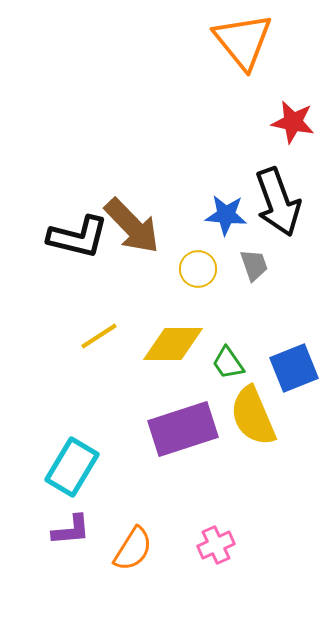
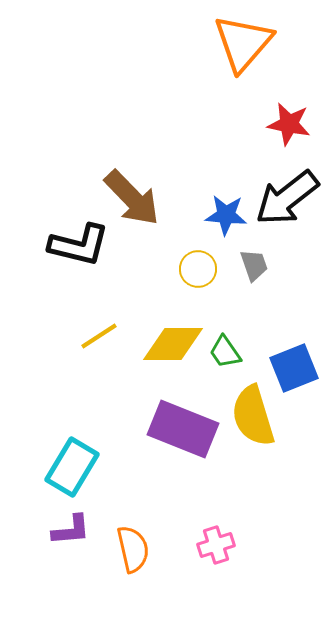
orange triangle: moved 2 px down; rotated 20 degrees clockwise
red star: moved 4 px left, 2 px down
black arrow: moved 9 px right, 4 px up; rotated 72 degrees clockwise
brown arrow: moved 28 px up
black L-shape: moved 1 px right, 8 px down
green trapezoid: moved 3 px left, 11 px up
yellow semicircle: rotated 6 degrees clockwise
purple rectangle: rotated 40 degrees clockwise
pink cross: rotated 6 degrees clockwise
orange semicircle: rotated 45 degrees counterclockwise
